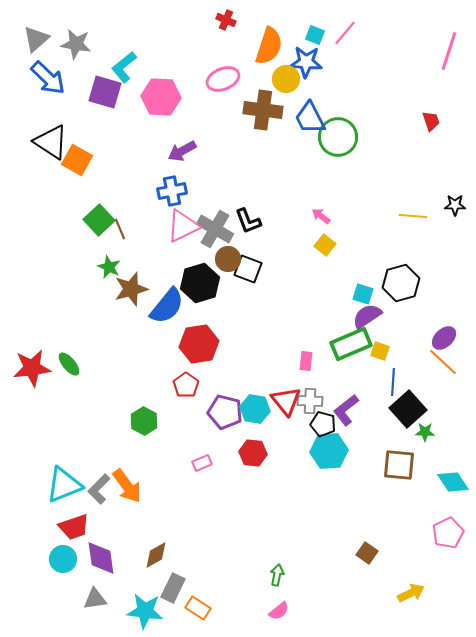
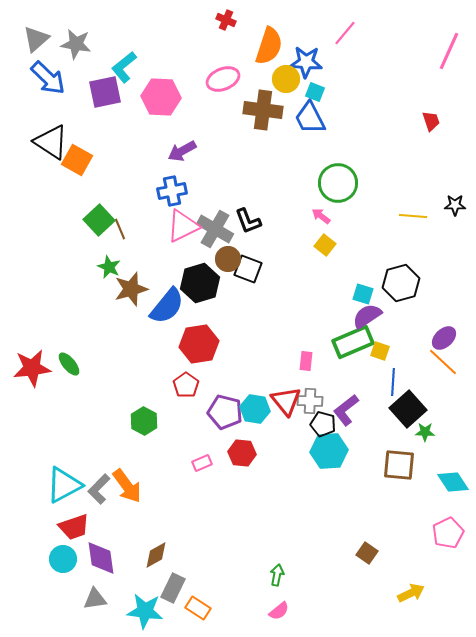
cyan square at (315, 35): moved 57 px down
pink line at (449, 51): rotated 6 degrees clockwise
purple square at (105, 92): rotated 28 degrees counterclockwise
green circle at (338, 137): moved 46 px down
green rectangle at (351, 344): moved 2 px right, 2 px up
red hexagon at (253, 453): moved 11 px left
cyan triangle at (64, 485): rotated 6 degrees counterclockwise
